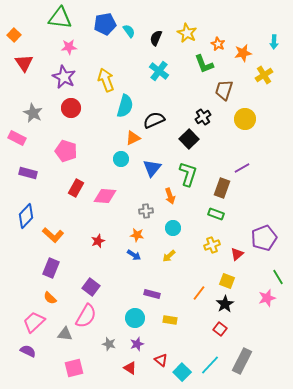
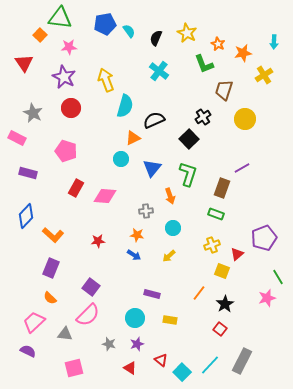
orange square at (14, 35): moved 26 px right
red star at (98, 241): rotated 16 degrees clockwise
yellow square at (227, 281): moved 5 px left, 10 px up
pink semicircle at (86, 316): moved 2 px right, 1 px up; rotated 15 degrees clockwise
